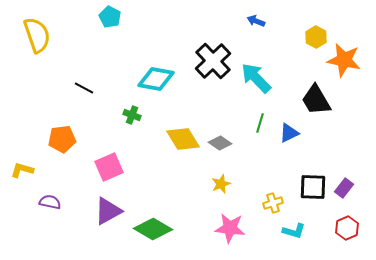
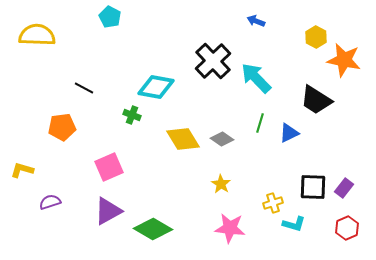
yellow semicircle: rotated 69 degrees counterclockwise
cyan diamond: moved 8 px down
black trapezoid: rotated 28 degrees counterclockwise
orange pentagon: moved 12 px up
gray diamond: moved 2 px right, 4 px up
yellow star: rotated 18 degrees counterclockwise
purple semicircle: rotated 30 degrees counterclockwise
cyan L-shape: moved 7 px up
